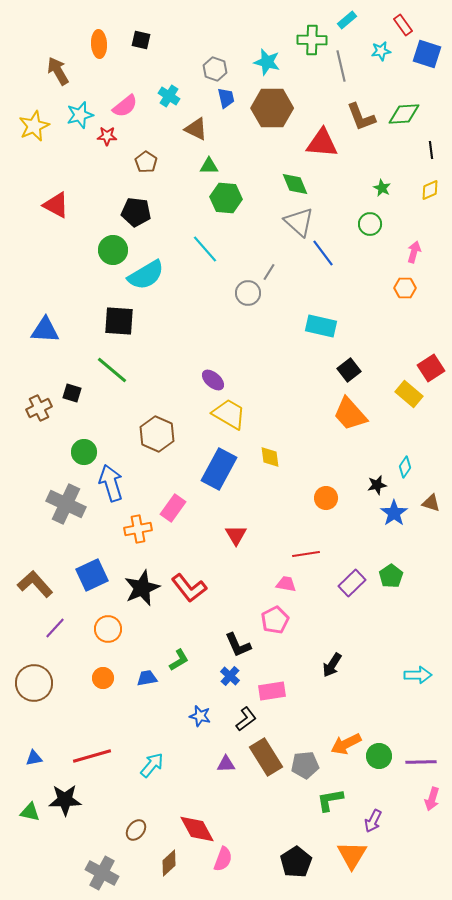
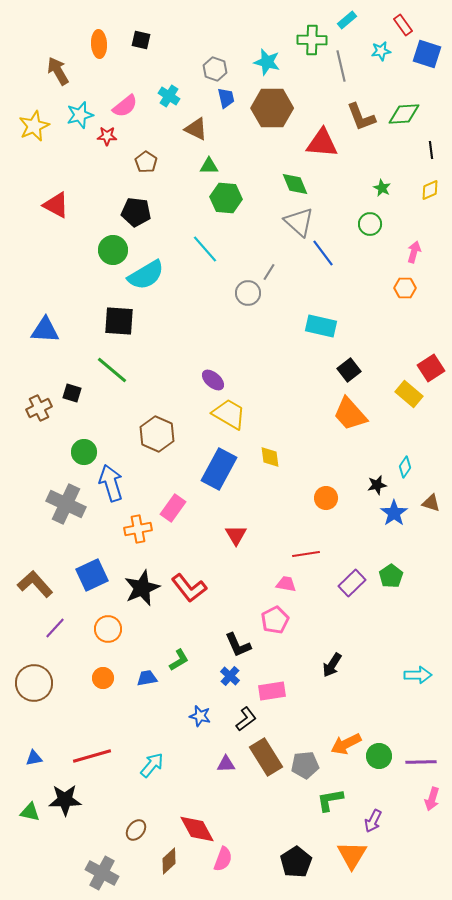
brown diamond at (169, 863): moved 2 px up
